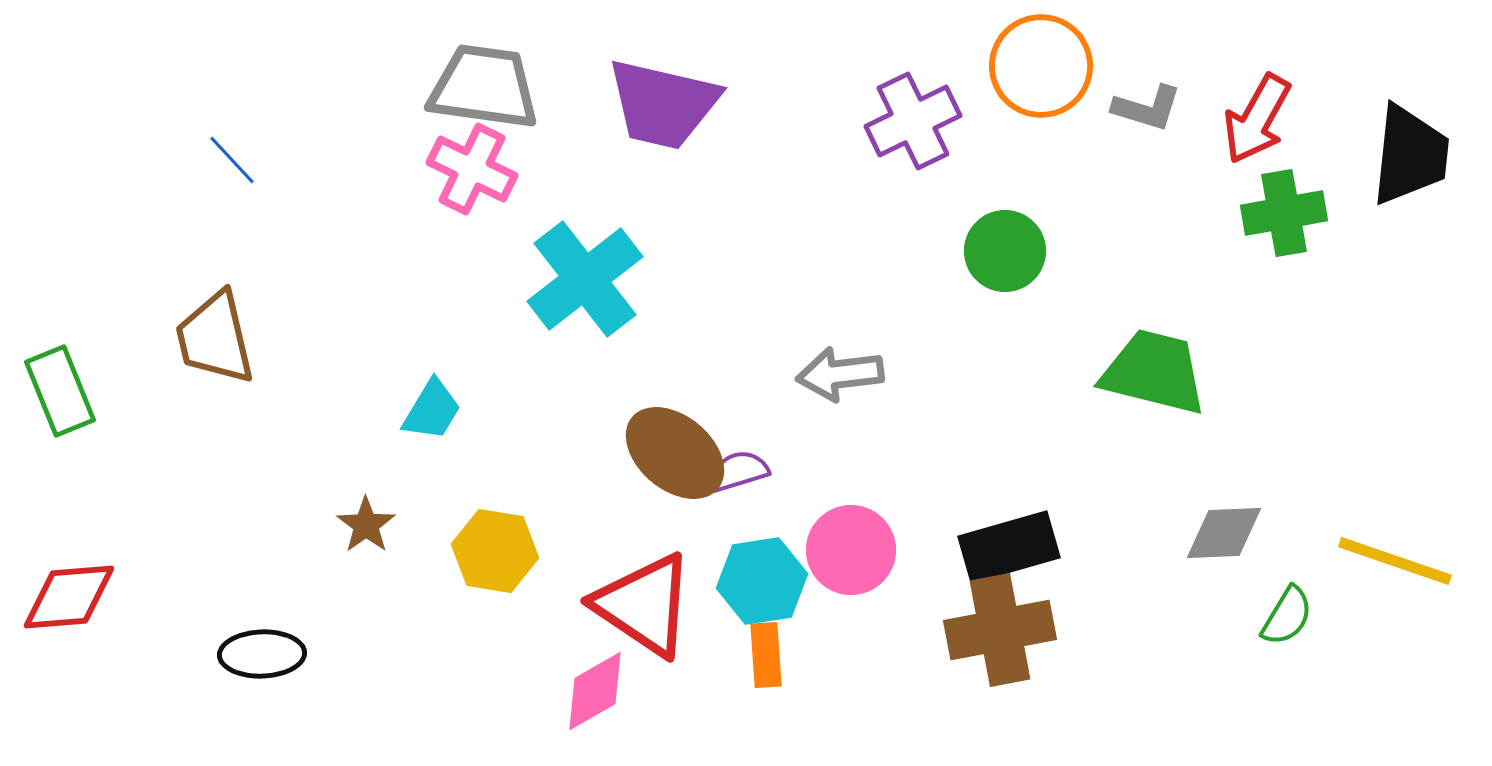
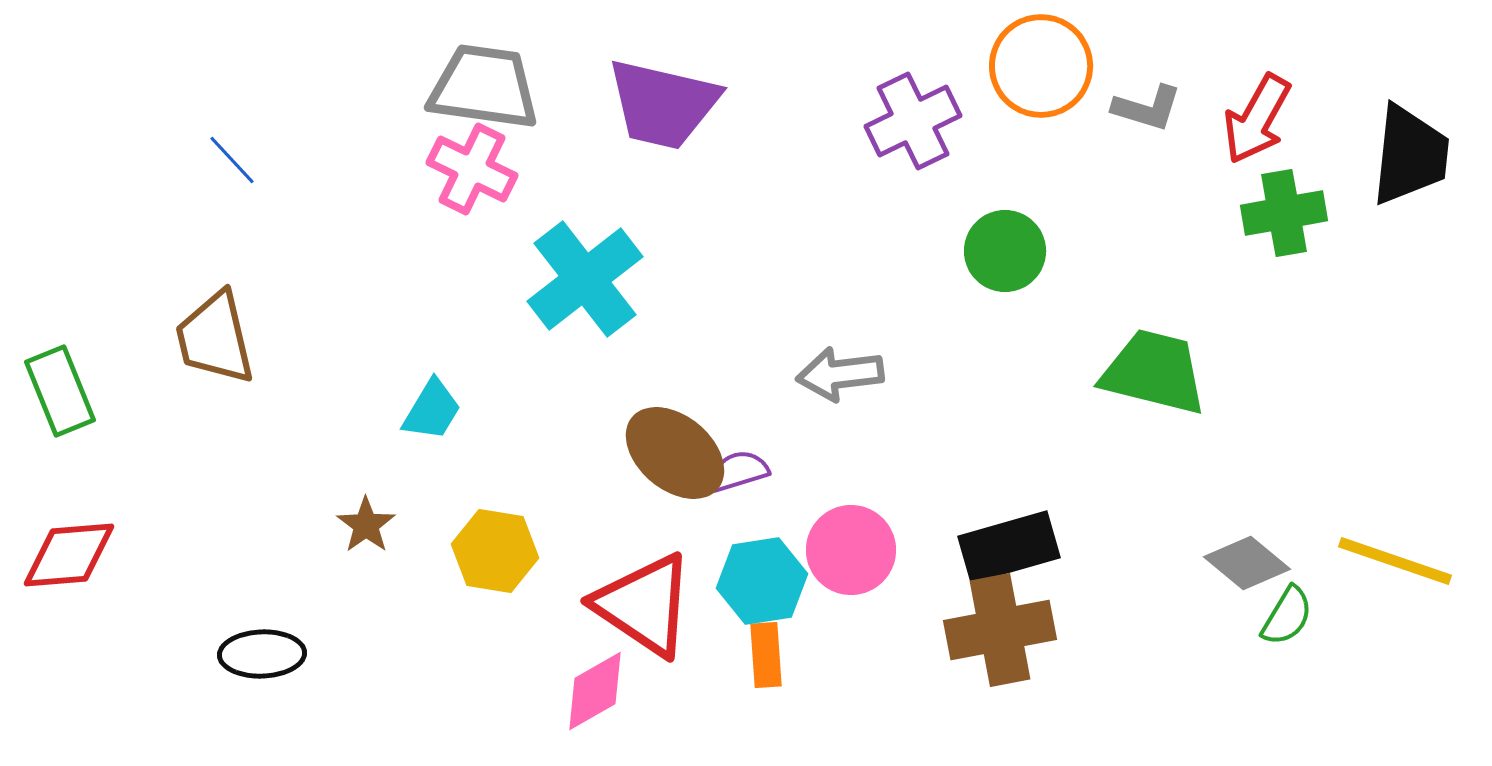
gray diamond: moved 23 px right, 30 px down; rotated 42 degrees clockwise
red diamond: moved 42 px up
